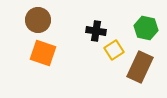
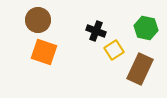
black cross: rotated 12 degrees clockwise
orange square: moved 1 px right, 1 px up
brown rectangle: moved 2 px down
